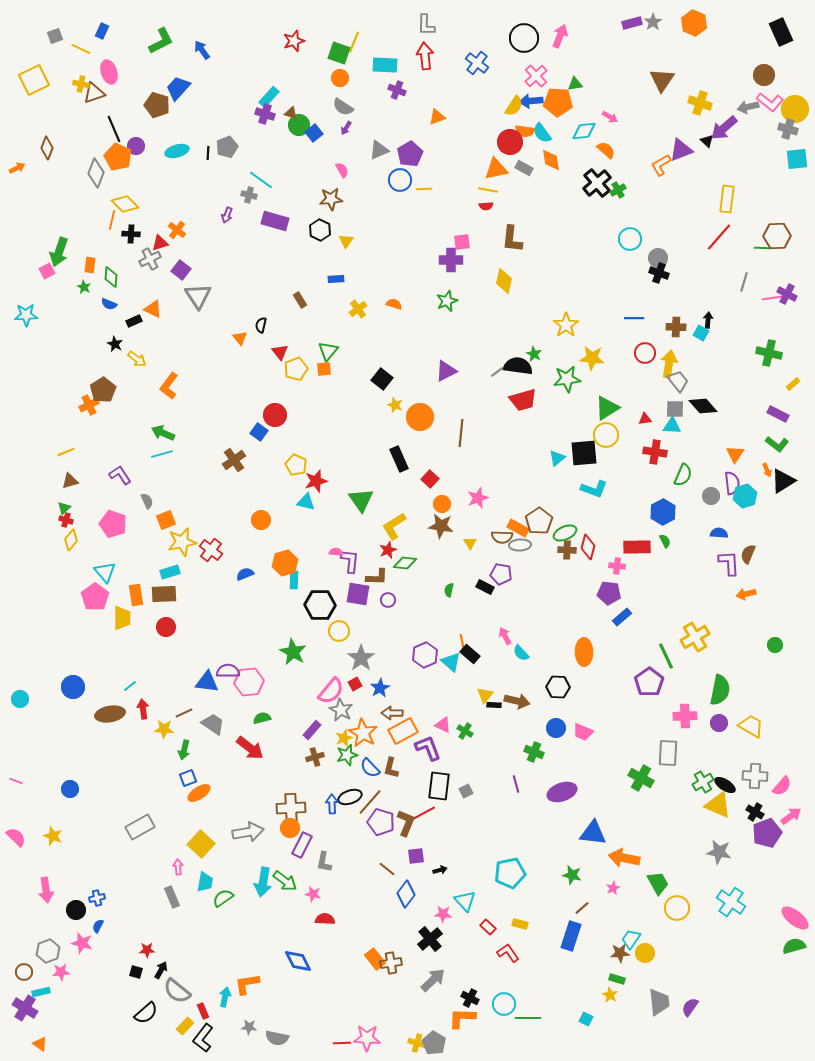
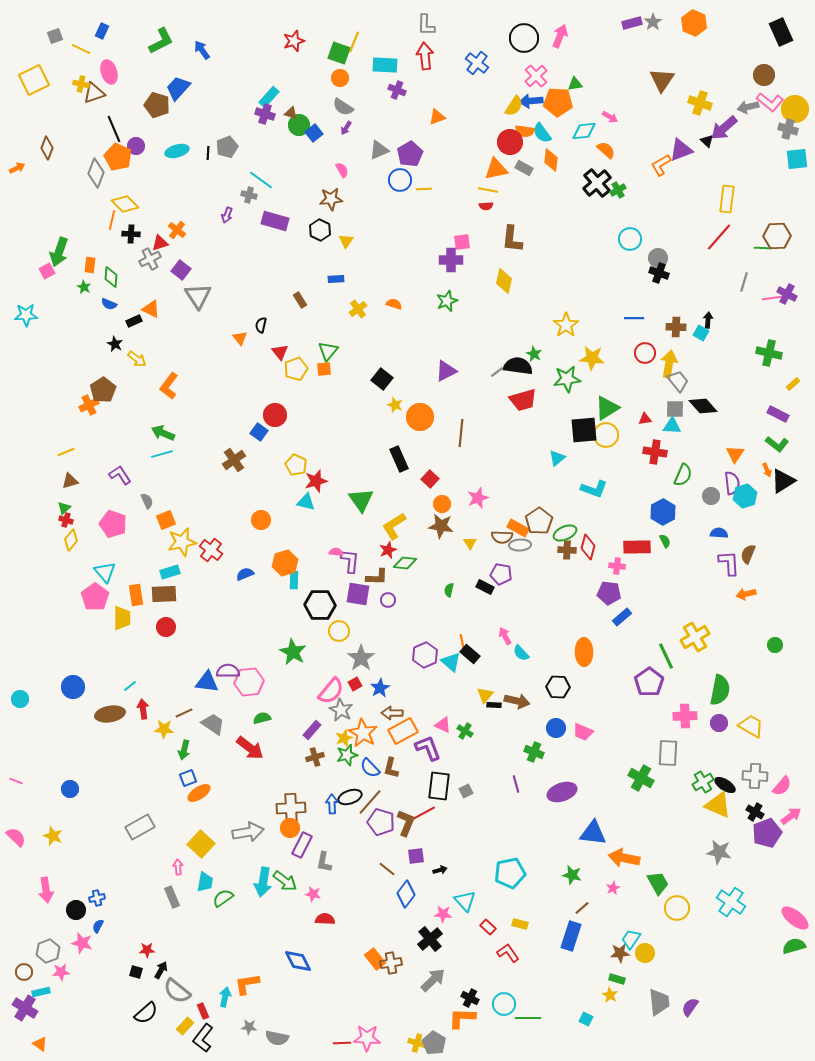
orange diamond at (551, 160): rotated 15 degrees clockwise
orange triangle at (153, 309): moved 2 px left
black square at (584, 453): moved 23 px up
